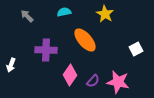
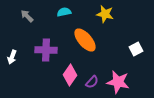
yellow star: rotated 18 degrees counterclockwise
white arrow: moved 1 px right, 8 px up
purple semicircle: moved 1 px left, 1 px down
